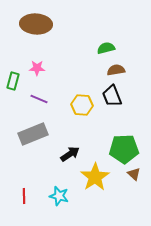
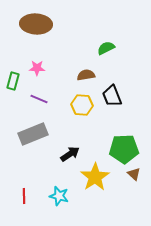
green semicircle: rotated 12 degrees counterclockwise
brown semicircle: moved 30 px left, 5 px down
